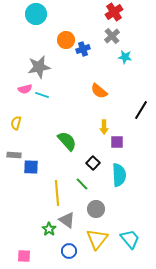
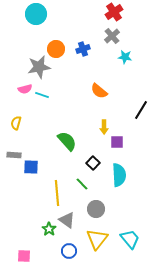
orange circle: moved 10 px left, 9 px down
